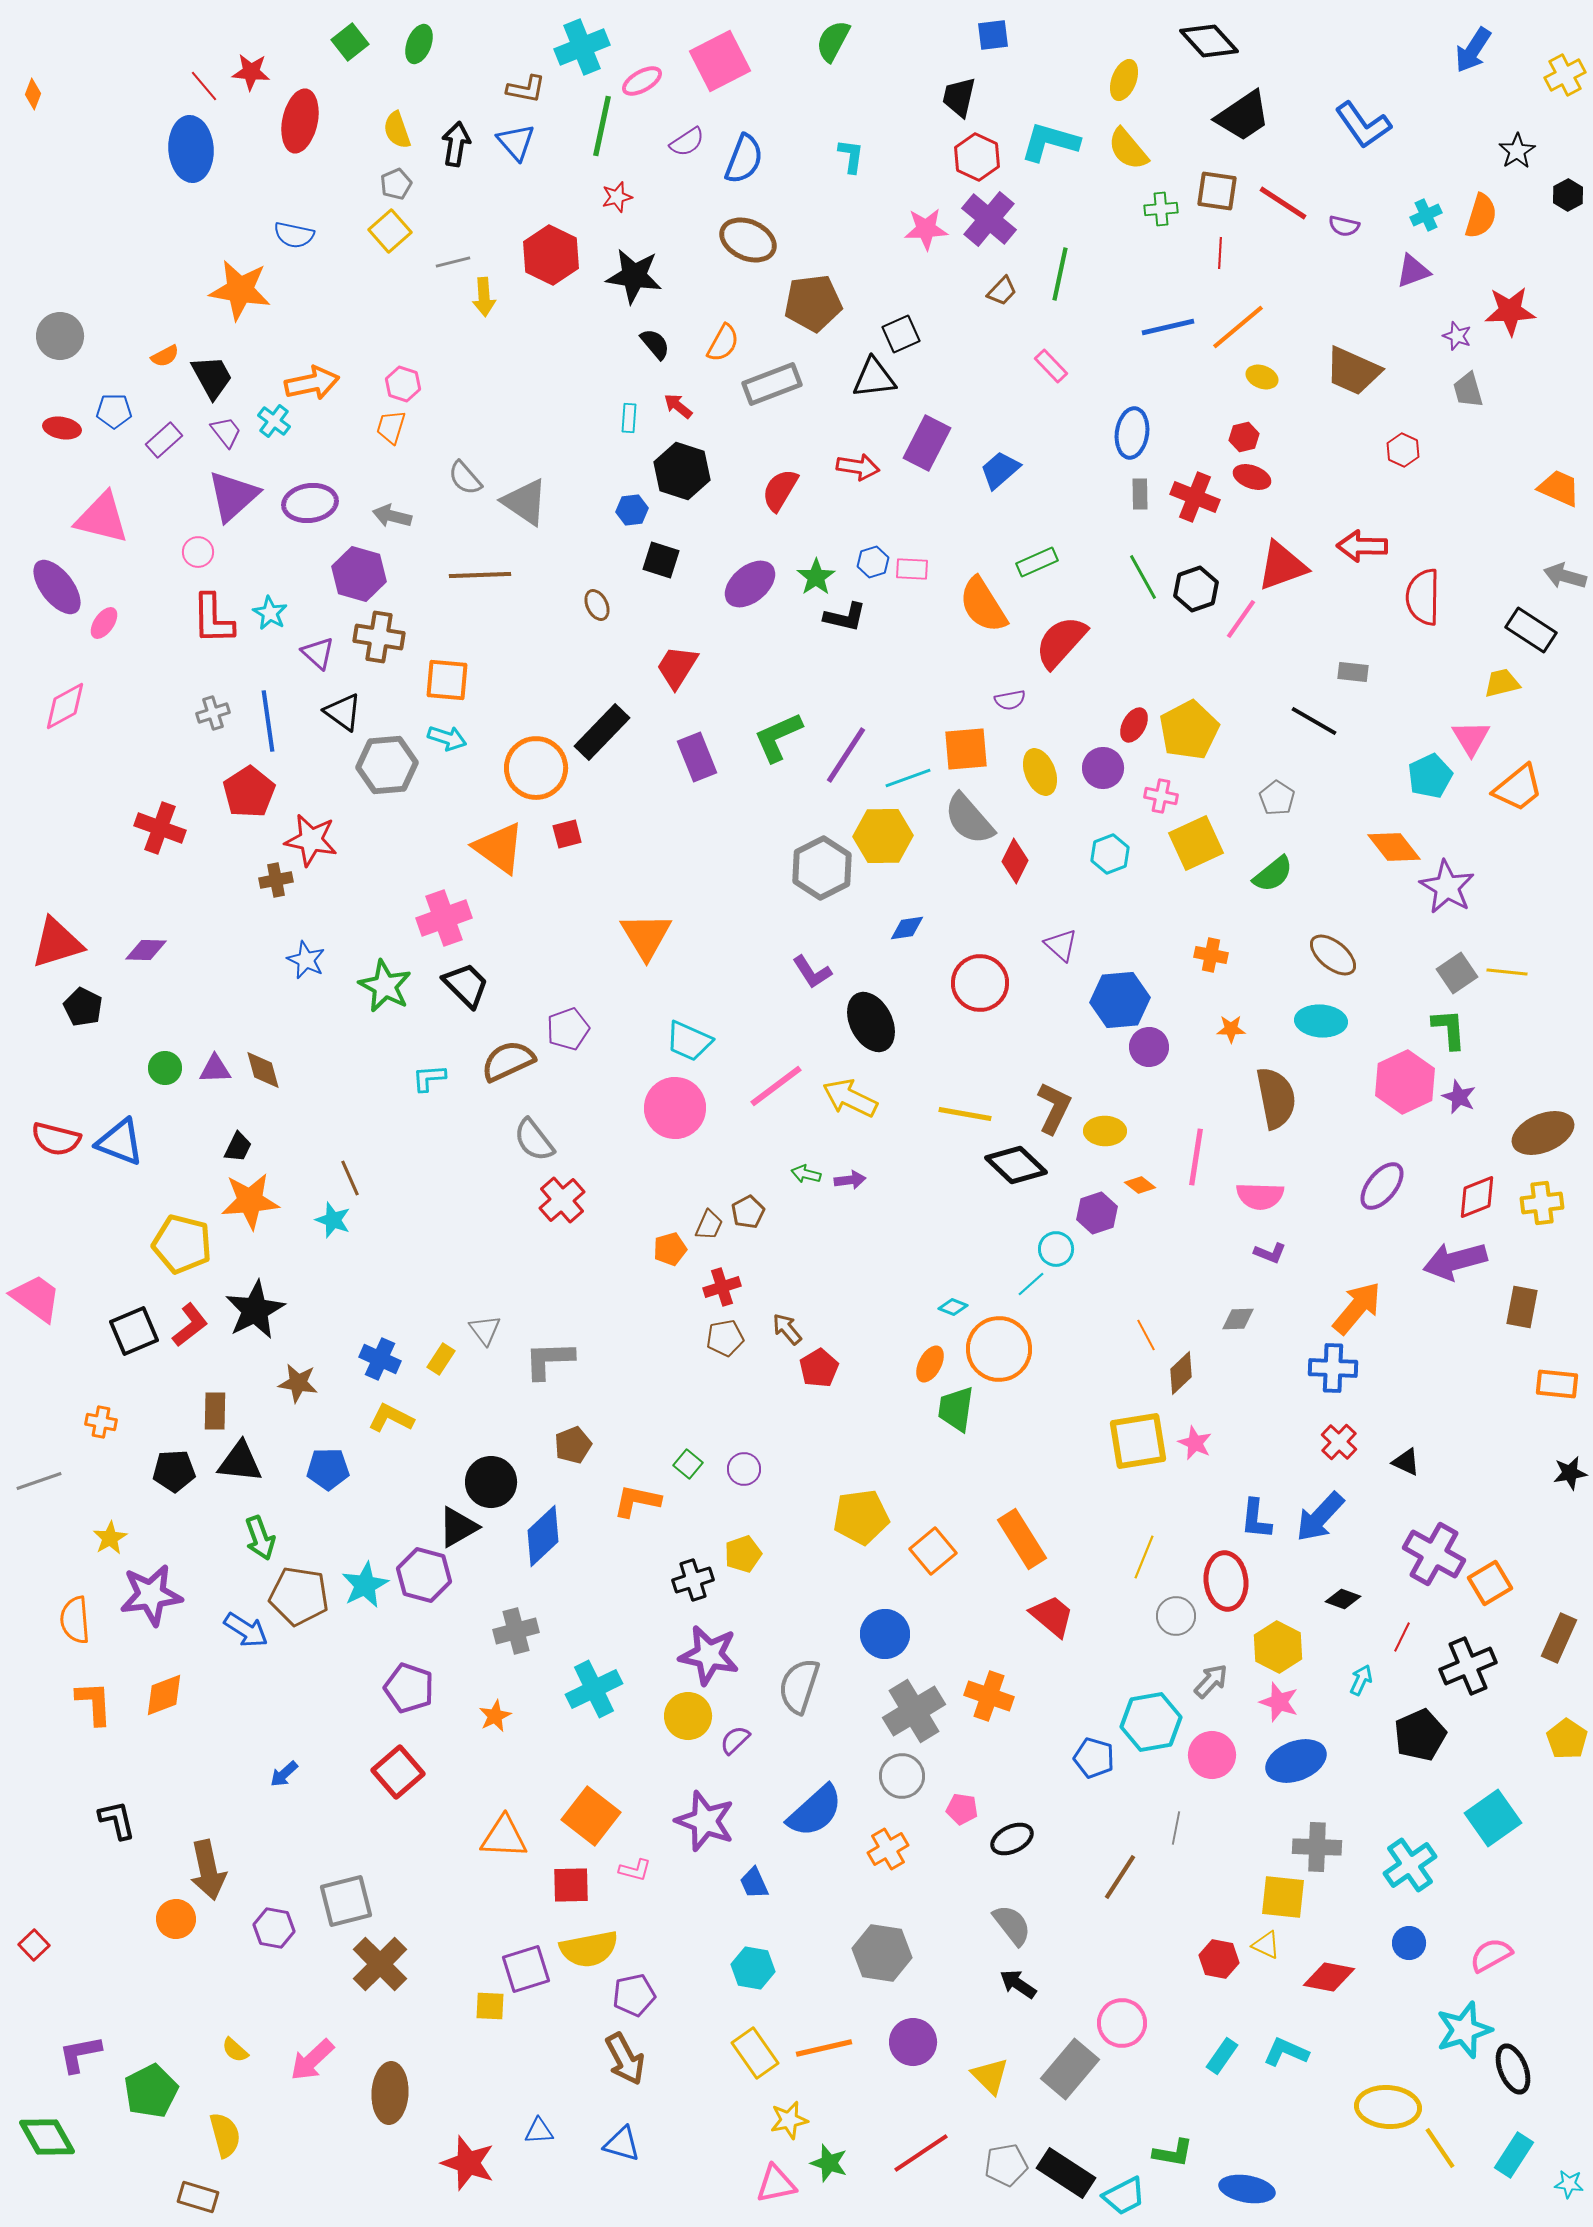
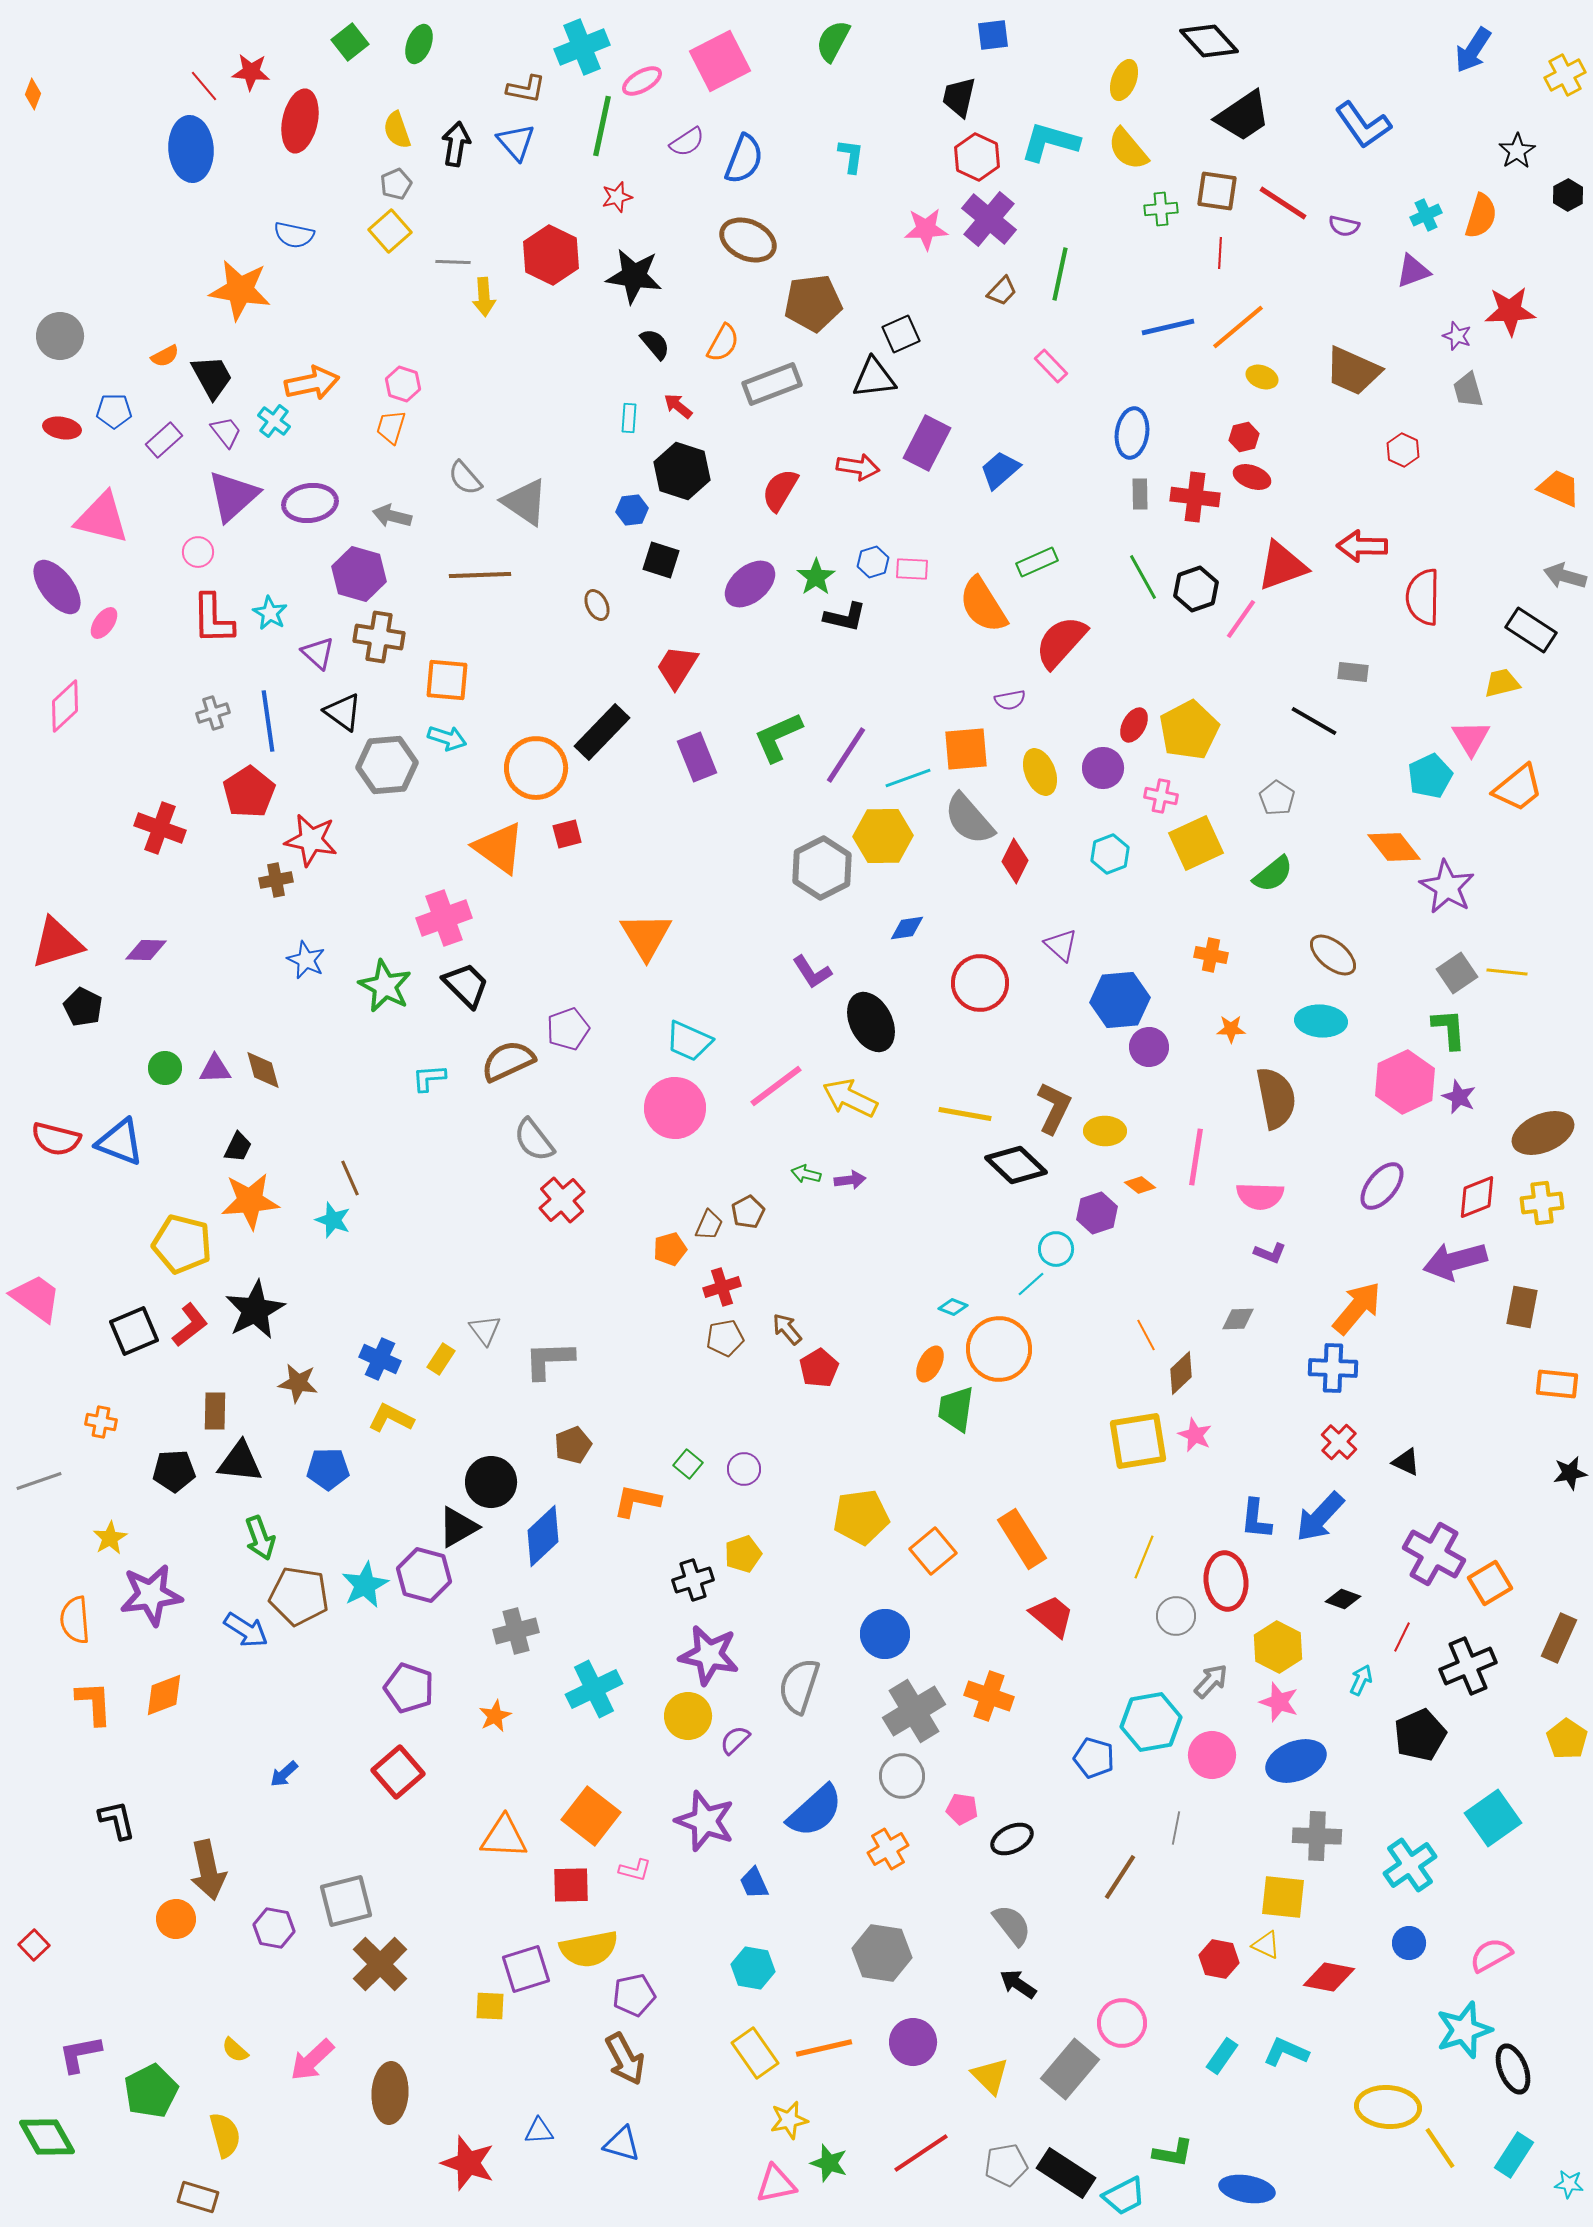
gray line at (453, 262): rotated 16 degrees clockwise
red cross at (1195, 497): rotated 15 degrees counterclockwise
pink diamond at (65, 706): rotated 14 degrees counterclockwise
pink star at (1195, 1443): moved 8 px up
gray cross at (1317, 1847): moved 11 px up
